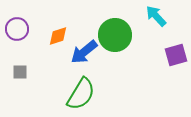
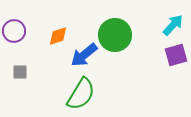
cyan arrow: moved 17 px right, 9 px down; rotated 85 degrees clockwise
purple circle: moved 3 px left, 2 px down
blue arrow: moved 3 px down
